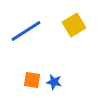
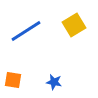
orange square: moved 19 px left
